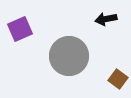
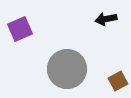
gray circle: moved 2 px left, 13 px down
brown square: moved 2 px down; rotated 24 degrees clockwise
